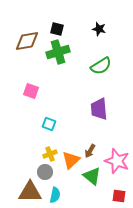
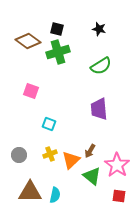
brown diamond: moved 1 px right; rotated 45 degrees clockwise
pink star: moved 4 px down; rotated 15 degrees clockwise
gray circle: moved 26 px left, 17 px up
